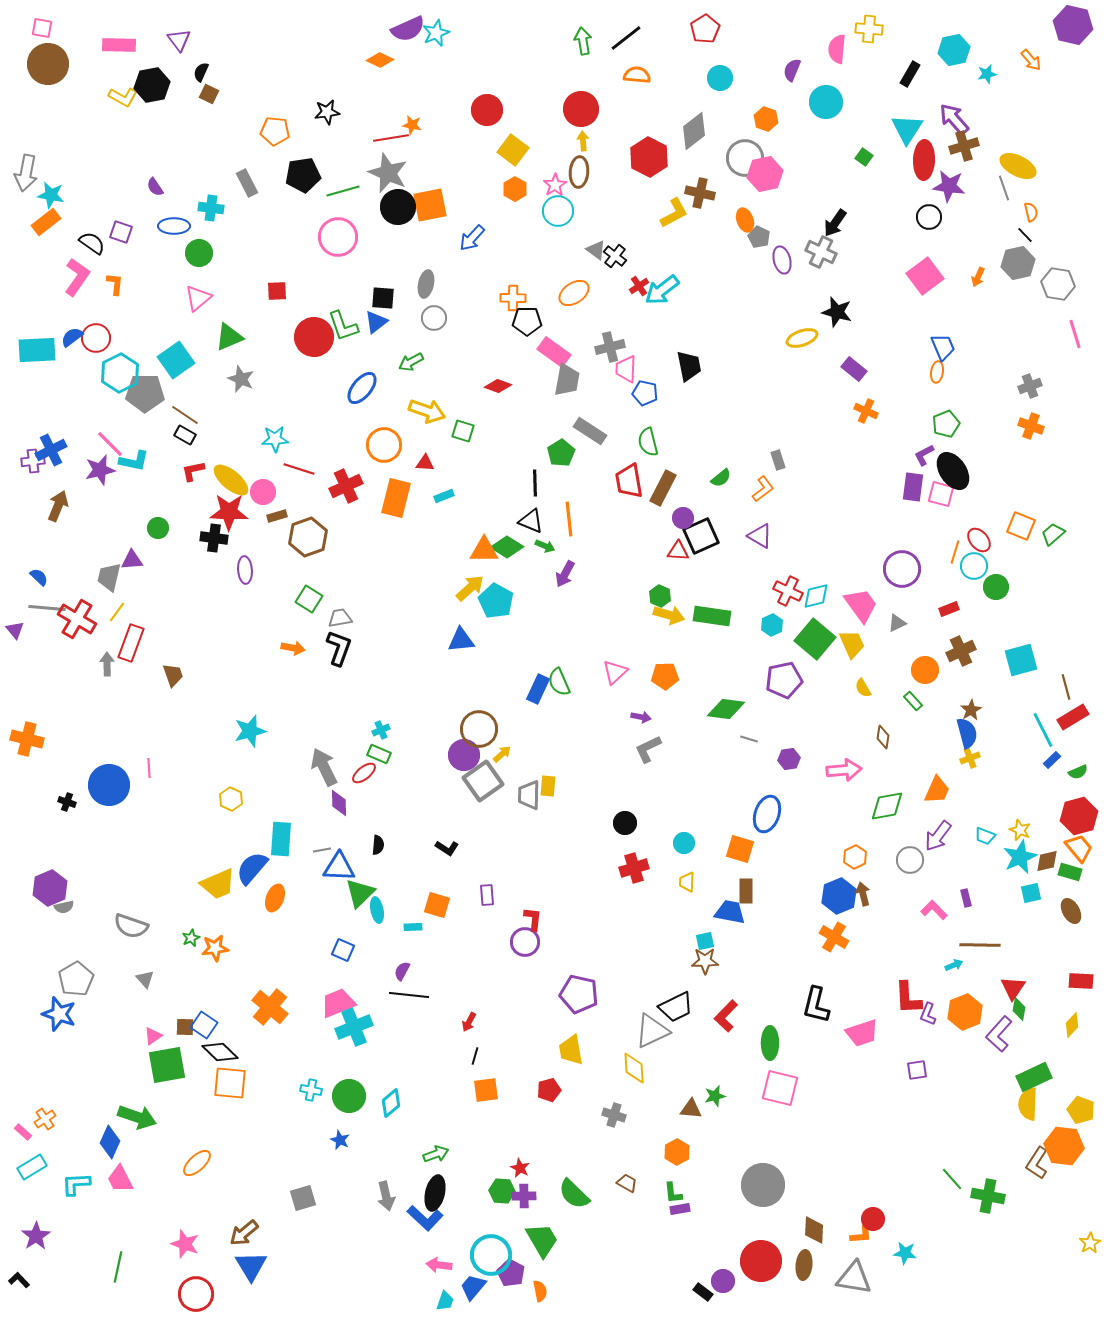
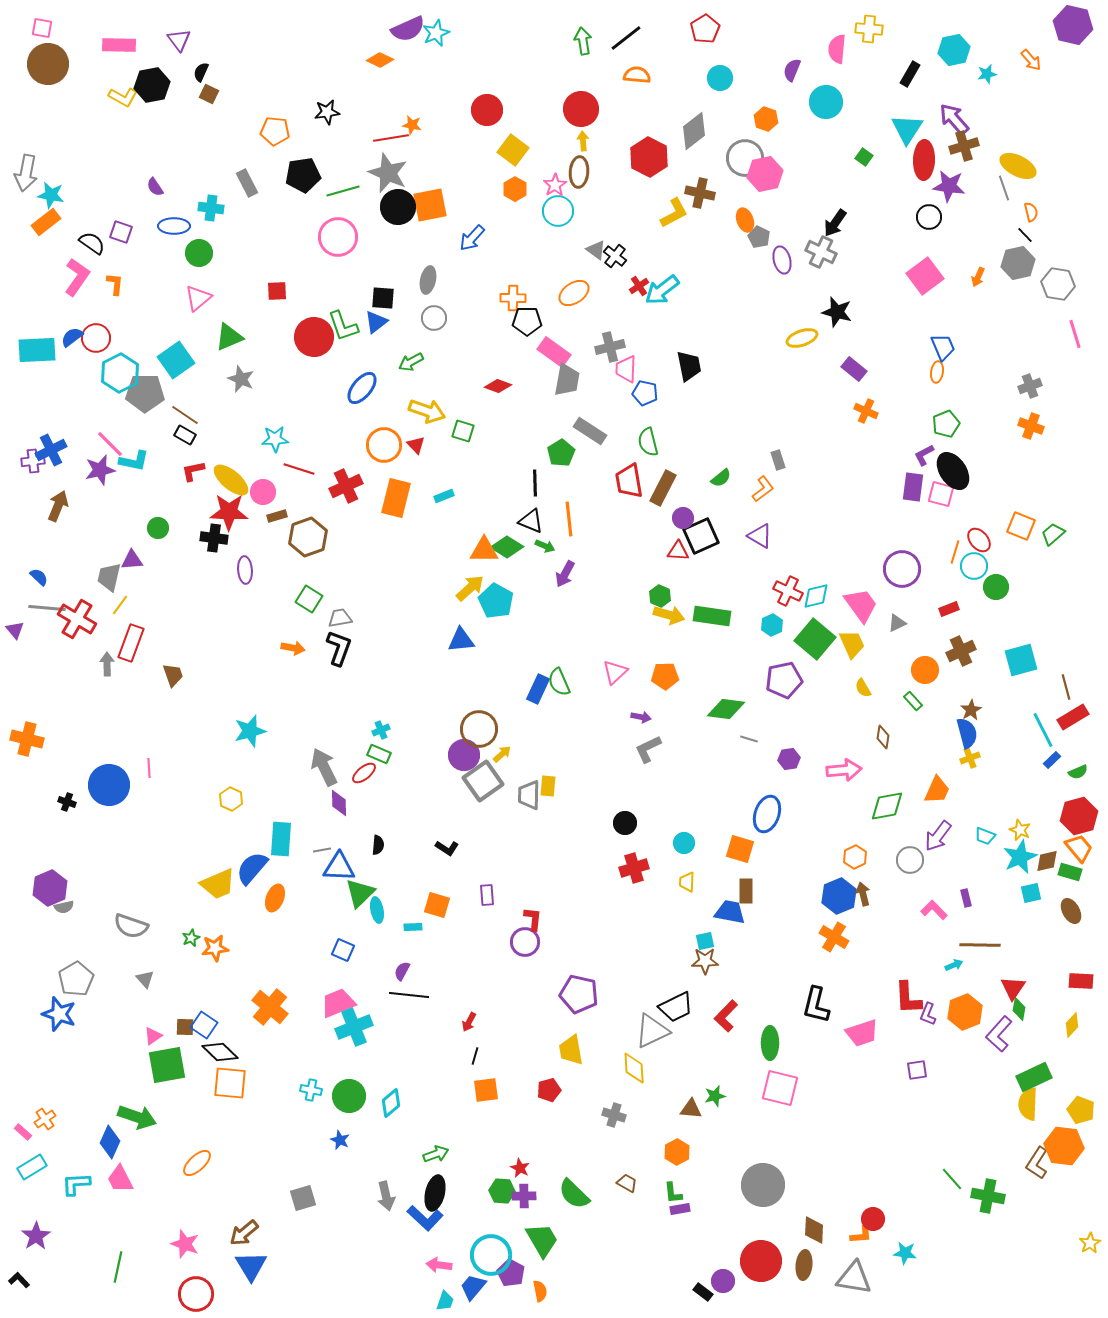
gray ellipse at (426, 284): moved 2 px right, 4 px up
red triangle at (425, 463): moved 9 px left, 18 px up; rotated 42 degrees clockwise
yellow line at (117, 612): moved 3 px right, 7 px up
